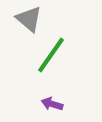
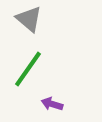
green line: moved 23 px left, 14 px down
